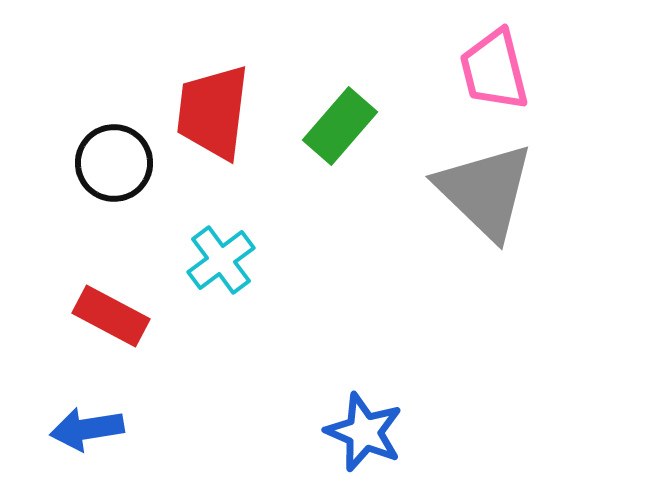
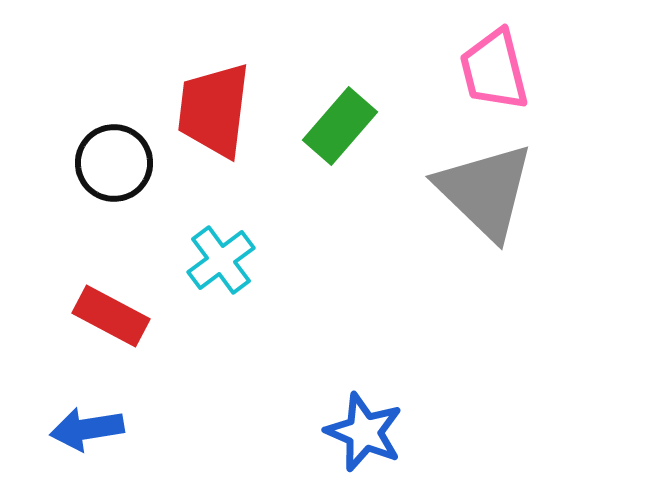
red trapezoid: moved 1 px right, 2 px up
